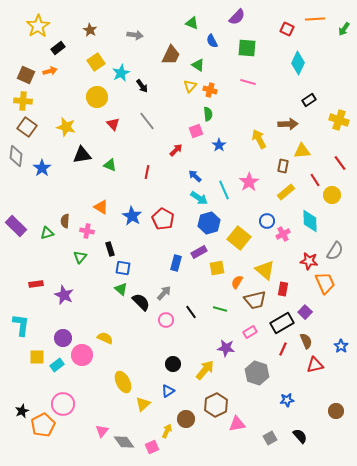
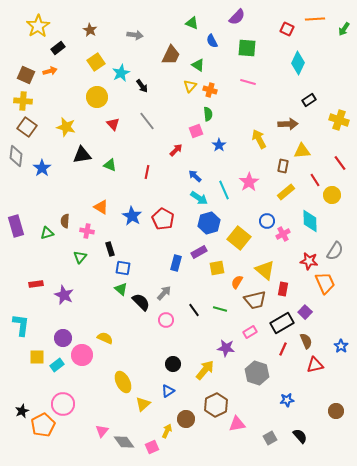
purple rectangle at (16, 226): rotated 30 degrees clockwise
black line at (191, 312): moved 3 px right, 2 px up
